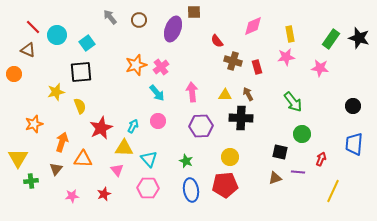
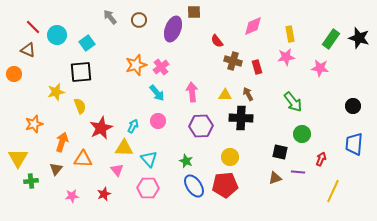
blue ellipse at (191, 190): moved 3 px right, 4 px up; rotated 25 degrees counterclockwise
